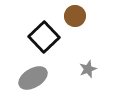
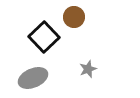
brown circle: moved 1 px left, 1 px down
gray ellipse: rotated 8 degrees clockwise
